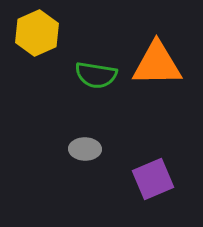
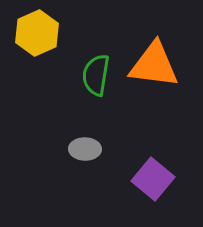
orange triangle: moved 3 px left, 1 px down; rotated 8 degrees clockwise
green semicircle: rotated 90 degrees clockwise
purple square: rotated 27 degrees counterclockwise
